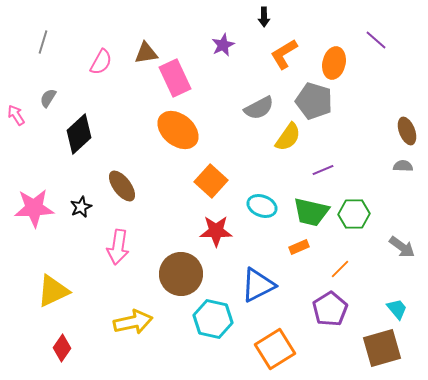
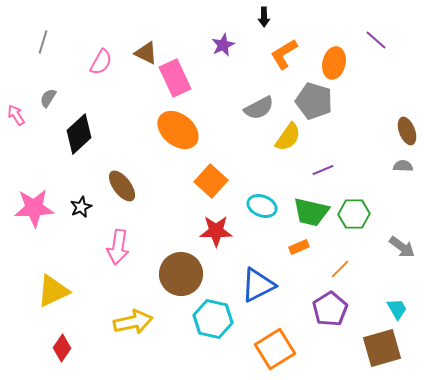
brown triangle at (146, 53): rotated 35 degrees clockwise
cyan trapezoid at (397, 309): rotated 10 degrees clockwise
